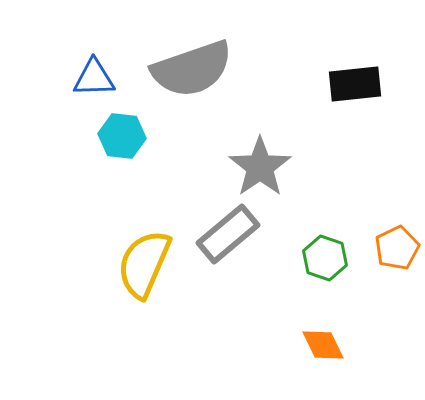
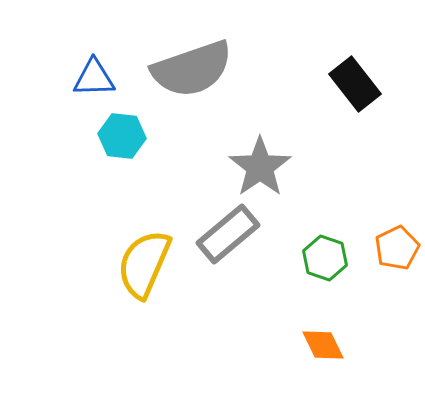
black rectangle: rotated 58 degrees clockwise
